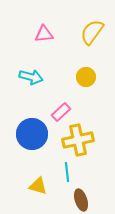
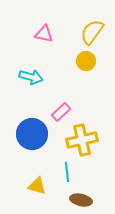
pink triangle: rotated 18 degrees clockwise
yellow circle: moved 16 px up
yellow cross: moved 4 px right
yellow triangle: moved 1 px left
brown ellipse: rotated 60 degrees counterclockwise
